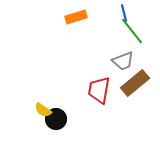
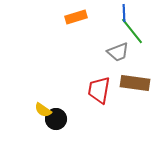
blue line: rotated 12 degrees clockwise
gray trapezoid: moved 5 px left, 9 px up
brown rectangle: rotated 48 degrees clockwise
